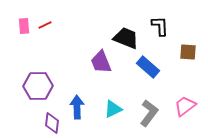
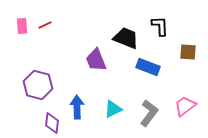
pink rectangle: moved 2 px left
purple trapezoid: moved 5 px left, 2 px up
blue rectangle: rotated 20 degrees counterclockwise
purple hexagon: moved 1 px up; rotated 16 degrees clockwise
